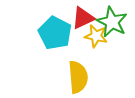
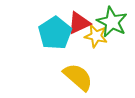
red triangle: moved 4 px left, 5 px down
cyan pentagon: rotated 12 degrees clockwise
yellow semicircle: rotated 44 degrees counterclockwise
